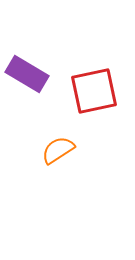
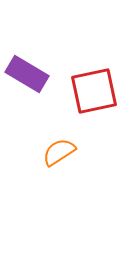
orange semicircle: moved 1 px right, 2 px down
